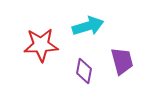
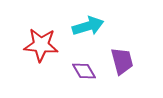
red star: rotated 8 degrees clockwise
purple diamond: rotated 40 degrees counterclockwise
